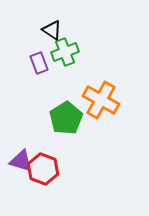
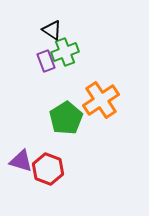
purple rectangle: moved 7 px right, 2 px up
orange cross: rotated 27 degrees clockwise
red hexagon: moved 5 px right
